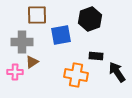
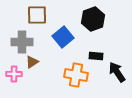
black hexagon: moved 3 px right
blue square: moved 2 px right, 2 px down; rotated 30 degrees counterclockwise
pink cross: moved 1 px left, 2 px down
